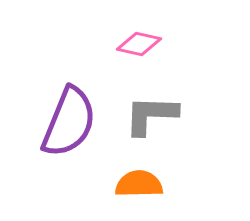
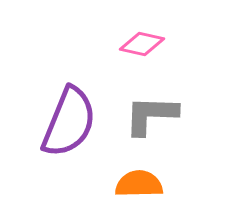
pink diamond: moved 3 px right
